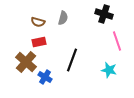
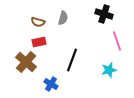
cyan star: rotated 28 degrees counterclockwise
blue cross: moved 6 px right, 7 px down
